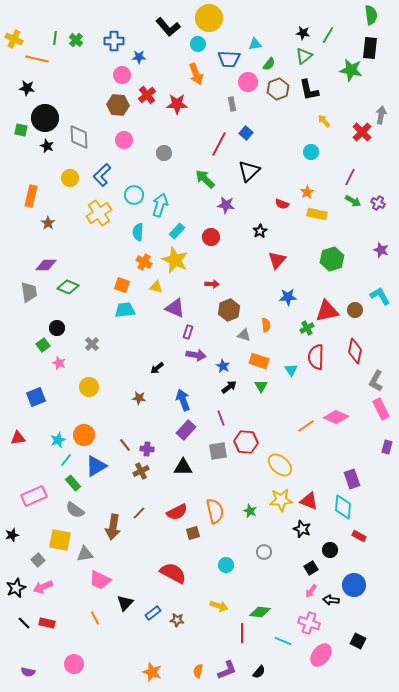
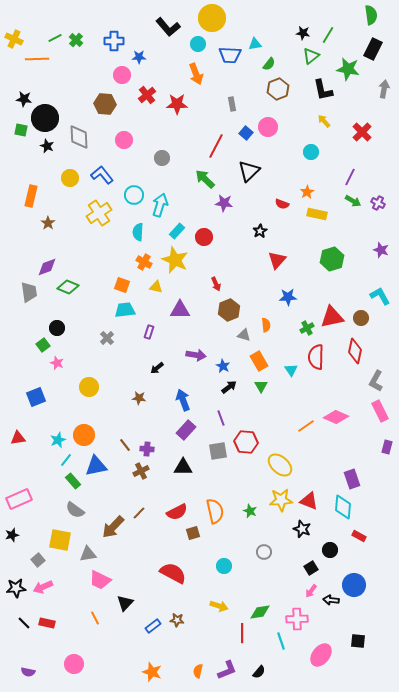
yellow circle at (209, 18): moved 3 px right
green line at (55, 38): rotated 56 degrees clockwise
black rectangle at (370, 48): moved 3 px right, 1 px down; rotated 20 degrees clockwise
green triangle at (304, 56): moved 7 px right
orange line at (37, 59): rotated 15 degrees counterclockwise
blue trapezoid at (229, 59): moved 1 px right, 4 px up
green star at (351, 70): moved 3 px left, 1 px up
pink circle at (248, 82): moved 20 px right, 45 px down
black star at (27, 88): moved 3 px left, 11 px down
black L-shape at (309, 90): moved 14 px right
brown hexagon at (118, 105): moved 13 px left, 1 px up
gray arrow at (381, 115): moved 3 px right, 26 px up
red line at (219, 144): moved 3 px left, 2 px down
gray circle at (164, 153): moved 2 px left, 5 px down
blue L-shape at (102, 175): rotated 95 degrees clockwise
purple star at (226, 205): moved 2 px left, 2 px up
red circle at (211, 237): moved 7 px left
purple diamond at (46, 265): moved 1 px right, 2 px down; rotated 20 degrees counterclockwise
red arrow at (212, 284): moved 4 px right; rotated 64 degrees clockwise
purple triangle at (175, 308): moved 5 px right, 2 px down; rotated 25 degrees counterclockwise
brown circle at (355, 310): moved 6 px right, 8 px down
red triangle at (327, 311): moved 5 px right, 6 px down
purple rectangle at (188, 332): moved 39 px left
gray cross at (92, 344): moved 15 px right, 6 px up
orange rectangle at (259, 361): rotated 42 degrees clockwise
pink star at (59, 363): moved 2 px left
pink rectangle at (381, 409): moved 1 px left, 2 px down
blue triangle at (96, 466): rotated 20 degrees clockwise
green rectangle at (73, 483): moved 2 px up
pink rectangle at (34, 496): moved 15 px left, 3 px down
brown arrow at (113, 527): rotated 35 degrees clockwise
gray triangle at (85, 554): moved 3 px right
cyan circle at (226, 565): moved 2 px left, 1 px down
black star at (16, 588): rotated 18 degrees clockwise
green diamond at (260, 612): rotated 15 degrees counterclockwise
blue rectangle at (153, 613): moved 13 px down
pink cross at (309, 623): moved 12 px left, 4 px up; rotated 20 degrees counterclockwise
cyan line at (283, 641): moved 2 px left; rotated 48 degrees clockwise
black square at (358, 641): rotated 21 degrees counterclockwise
